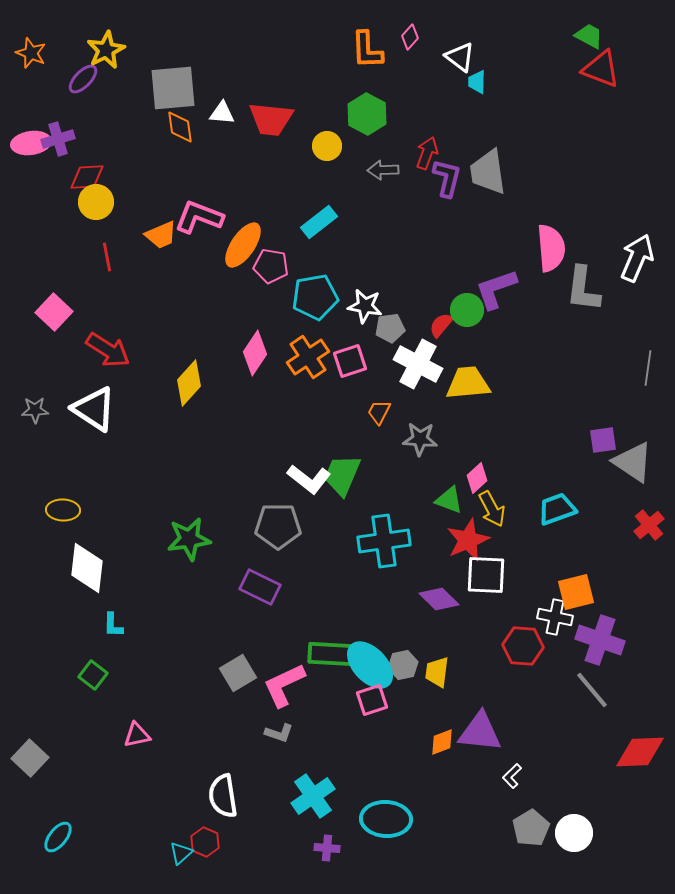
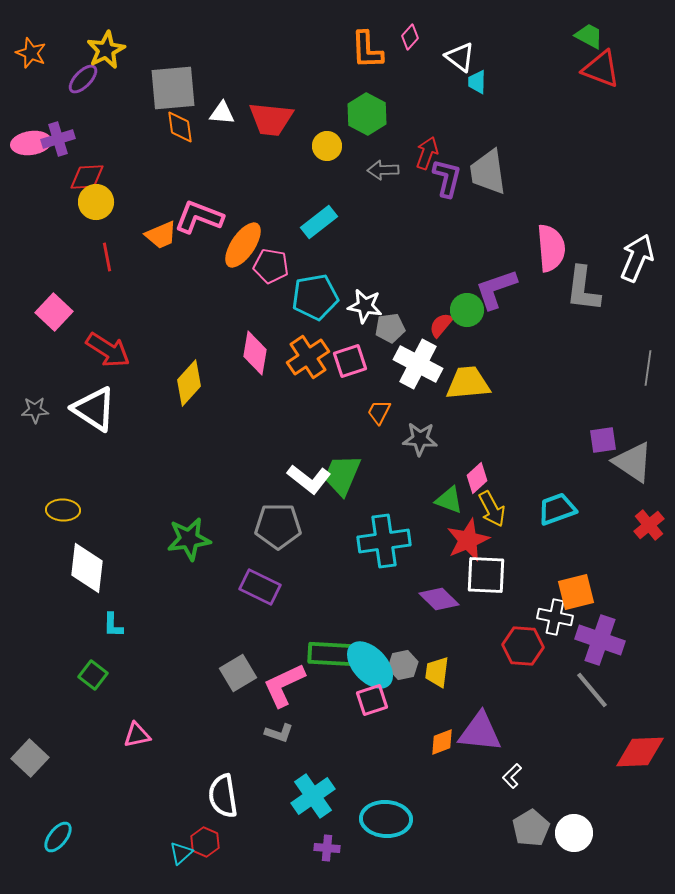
pink diamond at (255, 353): rotated 24 degrees counterclockwise
